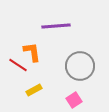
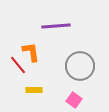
orange L-shape: moved 1 px left
red line: rotated 18 degrees clockwise
yellow rectangle: rotated 28 degrees clockwise
pink square: rotated 21 degrees counterclockwise
